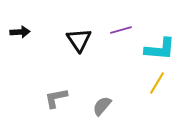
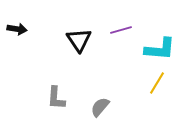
black arrow: moved 3 px left, 3 px up; rotated 12 degrees clockwise
gray L-shape: rotated 75 degrees counterclockwise
gray semicircle: moved 2 px left, 1 px down
